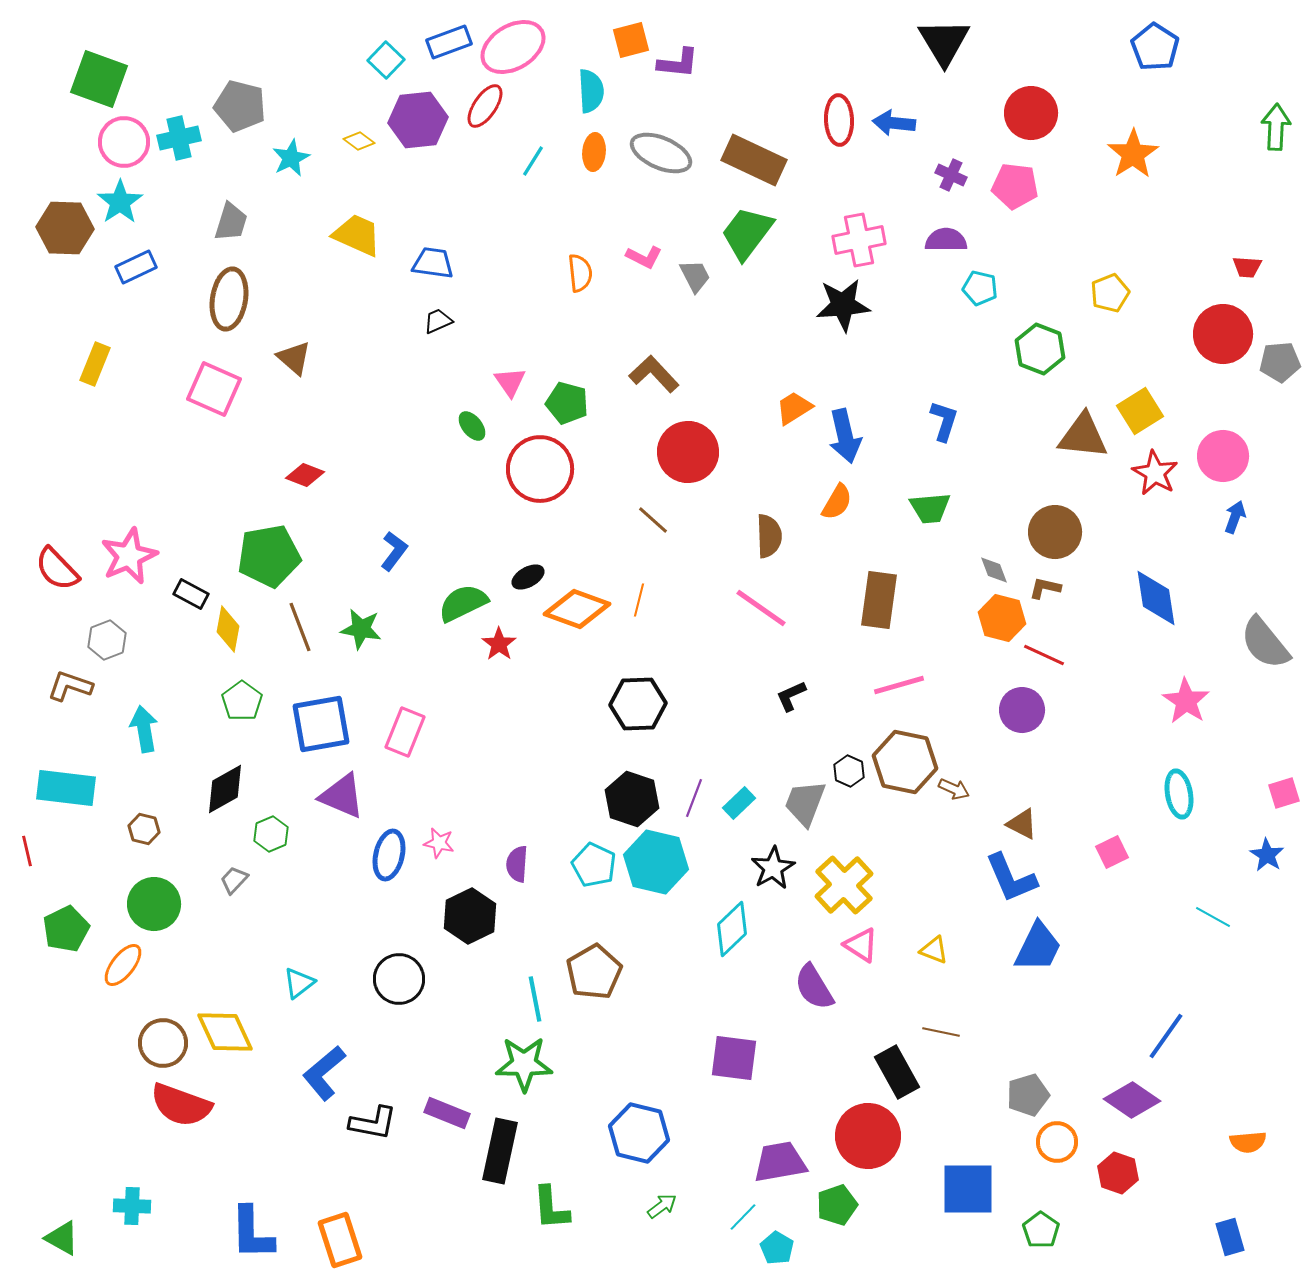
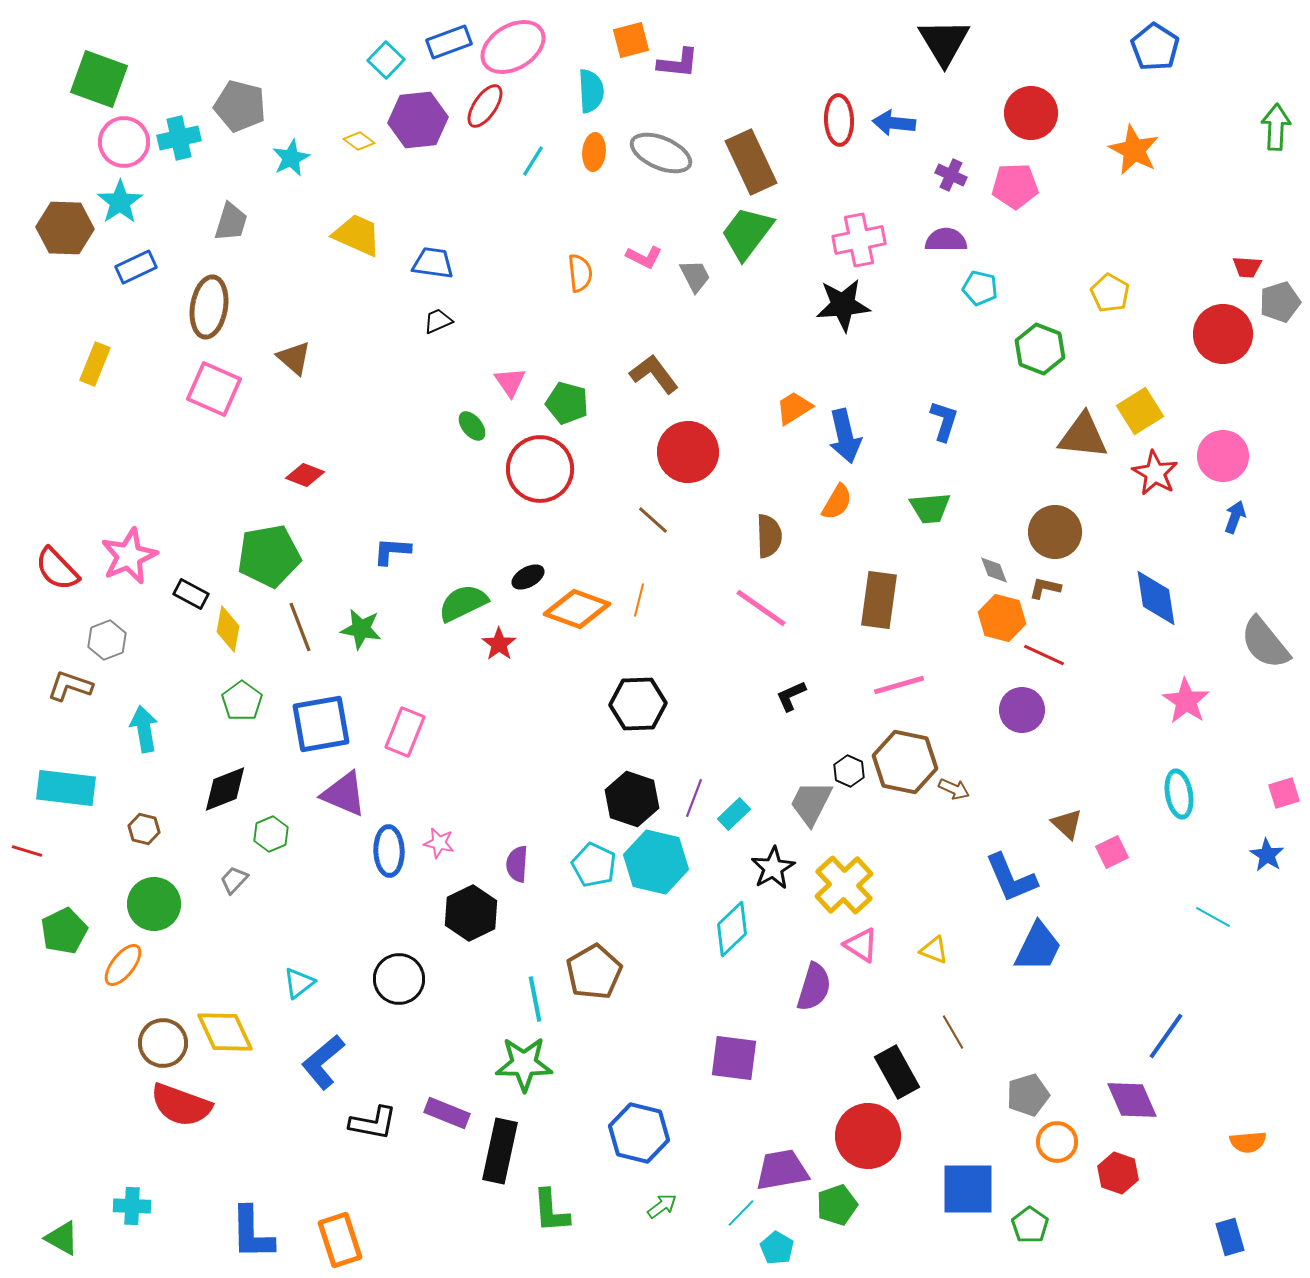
orange star at (1133, 154): moved 1 px right, 4 px up; rotated 12 degrees counterclockwise
brown rectangle at (754, 160): moved 3 px left, 2 px down; rotated 40 degrees clockwise
pink pentagon at (1015, 186): rotated 9 degrees counterclockwise
yellow pentagon at (1110, 293): rotated 21 degrees counterclockwise
brown ellipse at (229, 299): moved 20 px left, 8 px down
gray pentagon at (1280, 362): moved 60 px up; rotated 12 degrees counterclockwise
brown L-shape at (654, 374): rotated 6 degrees clockwise
blue L-shape at (394, 551): moved 2 px left; rotated 123 degrees counterclockwise
black diamond at (225, 789): rotated 8 degrees clockwise
purple triangle at (342, 796): moved 2 px right, 2 px up
cyan rectangle at (739, 803): moved 5 px left, 11 px down
gray trapezoid at (805, 803): moved 6 px right; rotated 6 degrees clockwise
brown triangle at (1022, 824): moved 45 px right; rotated 16 degrees clockwise
red line at (27, 851): rotated 60 degrees counterclockwise
blue ellipse at (389, 855): moved 4 px up; rotated 15 degrees counterclockwise
black hexagon at (470, 916): moved 1 px right, 3 px up
green pentagon at (66, 929): moved 2 px left, 2 px down
purple semicircle at (814, 987): rotated 132 degrees counterclockwise
brown line at (941, 1032): moved 12 px right; rotated 48 degrees clockwise
blue L-shape at (324, 1073): moved 1 px left, 11 px up
purple diamond at (1132, 1100): rotated 32 degrees clockwise
purple trapezoid at (780, 1162): moved 2 px right, 8 px down
green L-shape at (551, 1208): moved 3 px down
cyan line at (743, 1217): moved 2 px left, 4 px up
green pentagon at (1041, 1230): moved 11 px left, 5 px up
